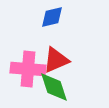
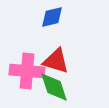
red triangle: moved 1 px down; rotated 40 degrees clockwise
pink cross: moved 1 px left, 2 px down
